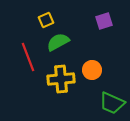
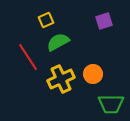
red line: rotated 12 degrees counterclockwise
orange circle: moved 1 px right, 4 px down
yellow cross: rotated 20 degrees counterclockwise
green trapezoid: moved 1 px left, 1 px down; rotated 24 degrees counterclockwise
